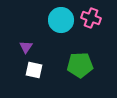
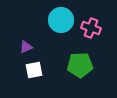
pink cross: moved 10 px down
purple triangle: rotated 32 degrees clockwise
white square: rotated 24 degrees counterclockwise
